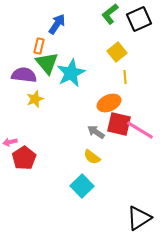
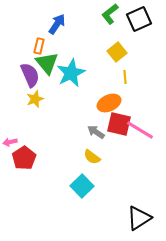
purple semicircle: moved 6 px right; rotated 60 degrees clockwise
